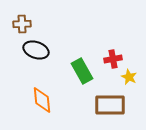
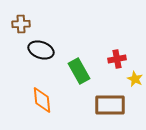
brown cross: moved 1 px left
black ellipse: moved 5 px right
red cross: moved 4 px right
green rectangle: moved 3 px left
yellow star: moved 6 px right, 2 px down
